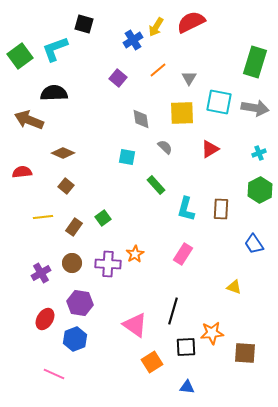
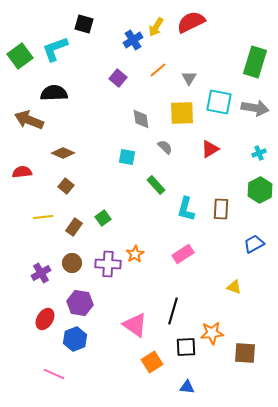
blue trapezoid at (254, 244): rotated 95 degrees clockwise
pink rectangle at (183, 254): rotated 25 degrees clockwise
